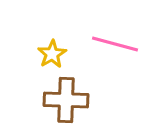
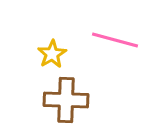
pink line: moved 4 px up
